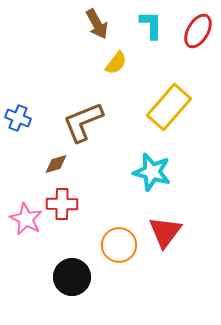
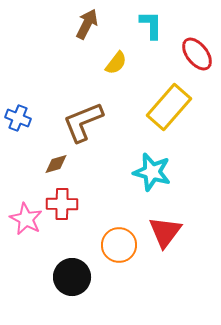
brown arrow: moved 10 px left; rotated 124 degrees counterclockwise
red ellipse: moved 1 px left, 23 px down; rotated 68 degrees counterclockwise
